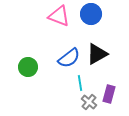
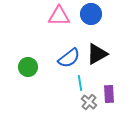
pink triangle: rotated 20 degrees counterclockwise
purple rectangle: rotated 18 degrees counterclockwise
